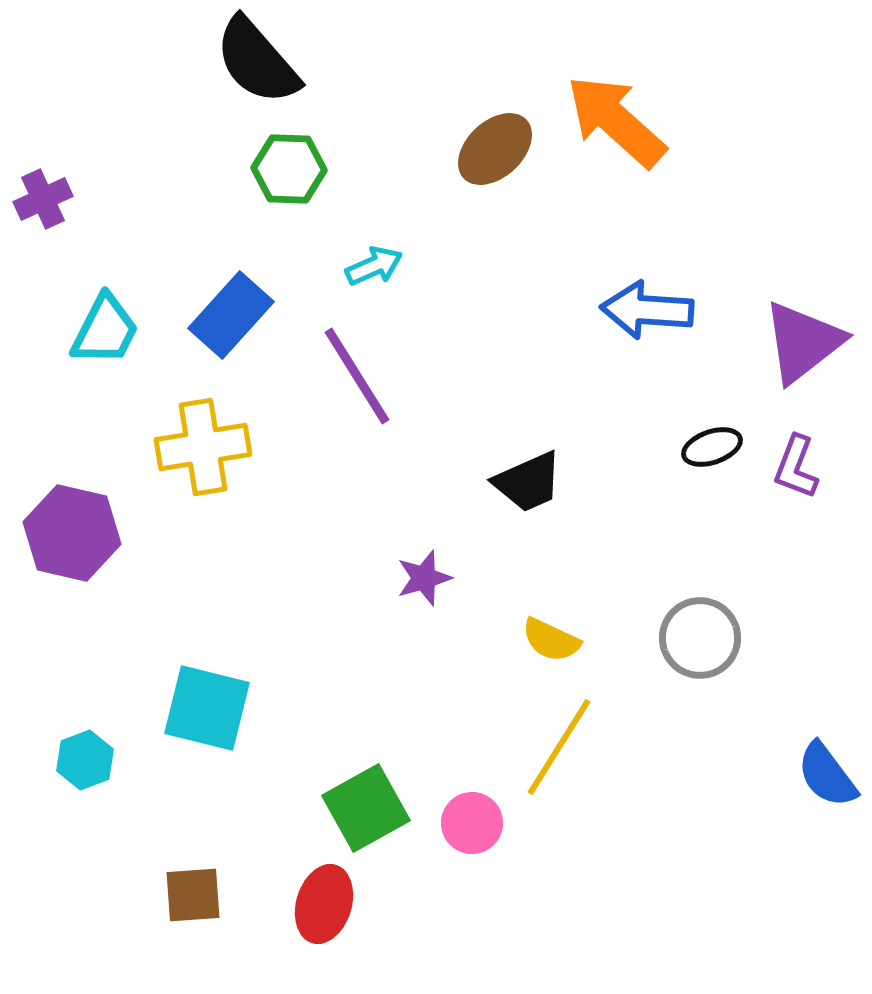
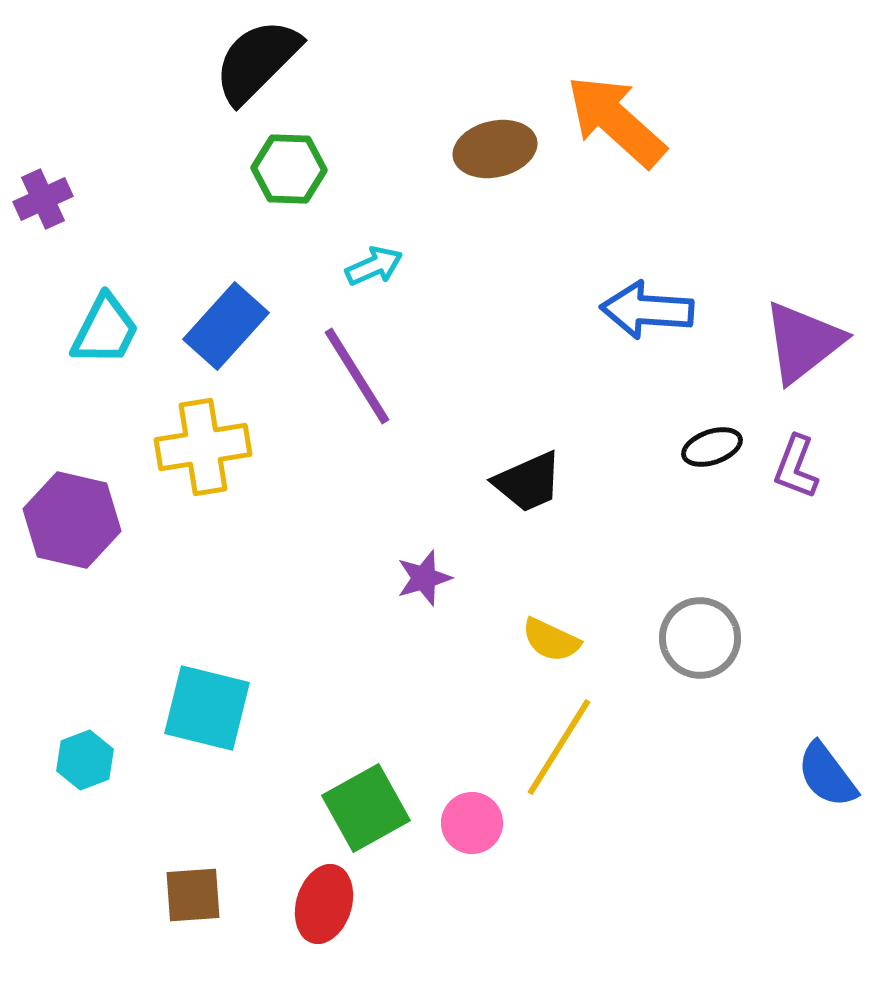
black semicircle: rotated 86 degrees clockwise
brown ellipse: rotated 30 degrees clockwise
blue rectangle: moved 5 px left, 11 px down
purple hexagon: moved 13 px up
